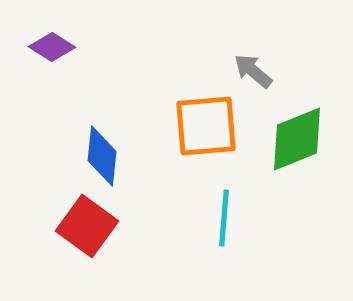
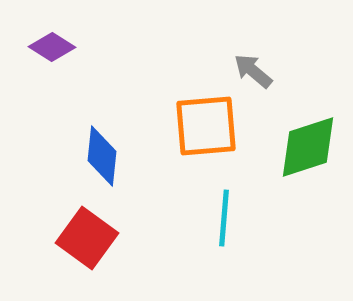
green diamond: moved 11 px right, 8 px down; rotated 4 degrees clockwise
red square: moved 12 px down
